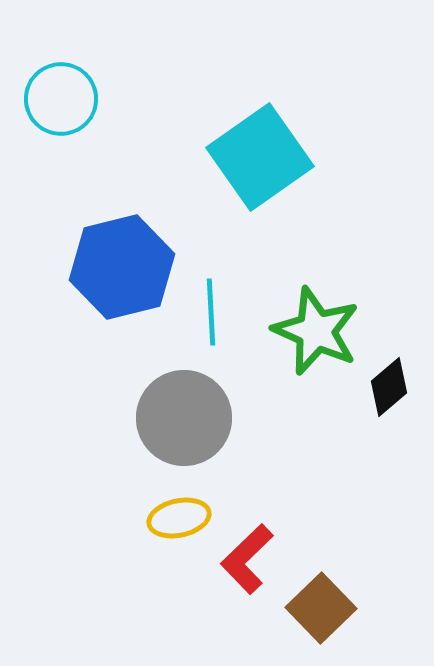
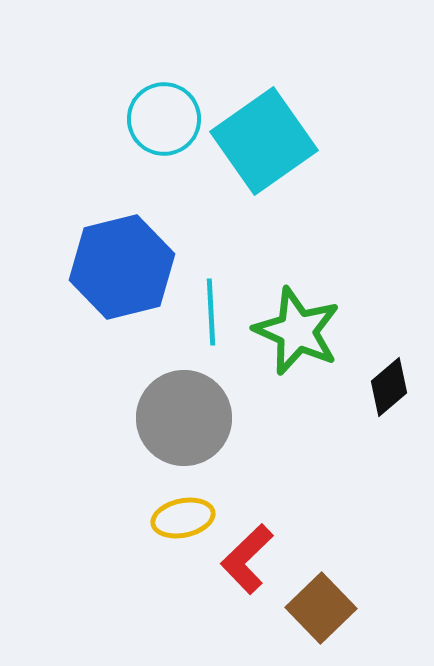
cyan circle: moved 103 px right, 20 px down
cyan square: moved 4 px right, 16 px up
green star: moved 19 px left
yellow ellipse: moved 4 px right
